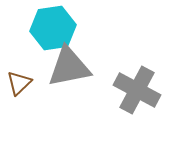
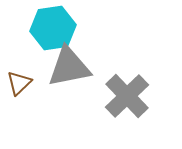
gray cross: moved 10 px left, 6 px down; rotated 18 degrees clockwise
